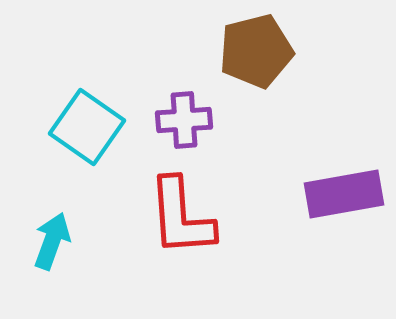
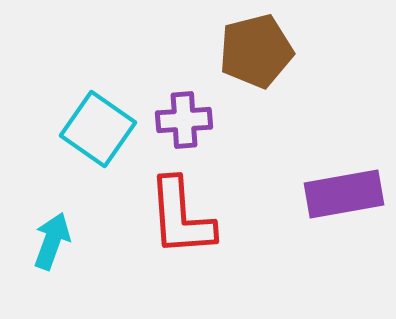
cyan square: moved 11 px right, 2 px down
